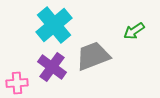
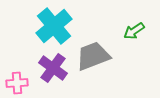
cyan cross: moved 1 px down
purple cross: moved 1 px right, 1 px down
